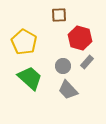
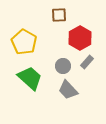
red hexagon: rotated 15 degrees clockwise
